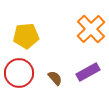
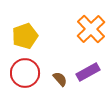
yellow pentagon: moved 1 px left; rotated 15 degrees counterclockwise
red circle: moved 6 px right
brown semicircle: moved 5 px right, 1 px down
